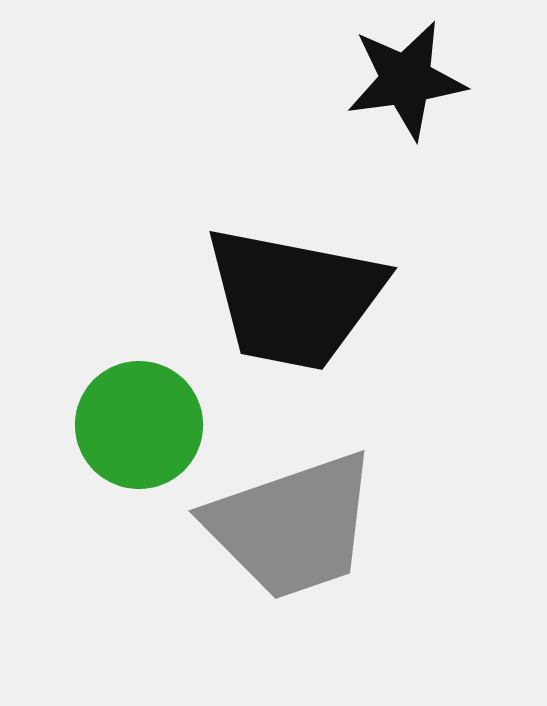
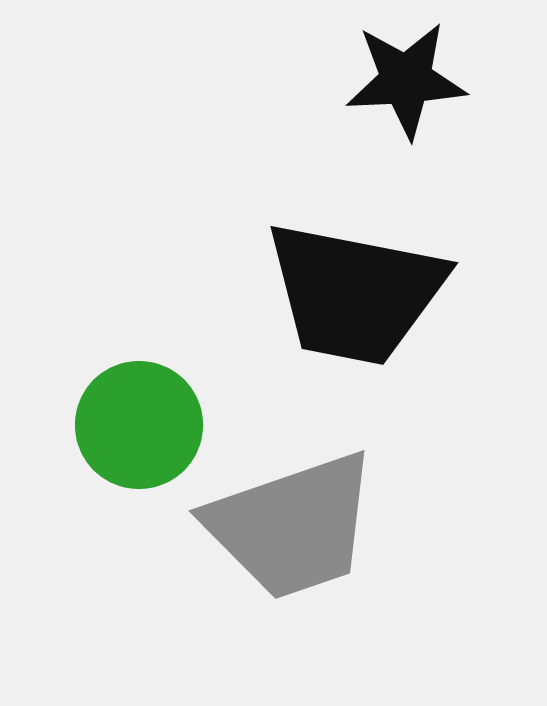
black star: rotated 5 degrees clockwise
black trapezoid: moved 61 px right, 5 px up
